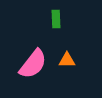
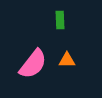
green rectangle: moved 4 px right, 1 px down
